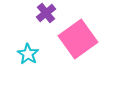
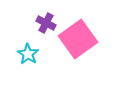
purple cross: moved 10 px down; rotated 24 degrees counterclockwise
